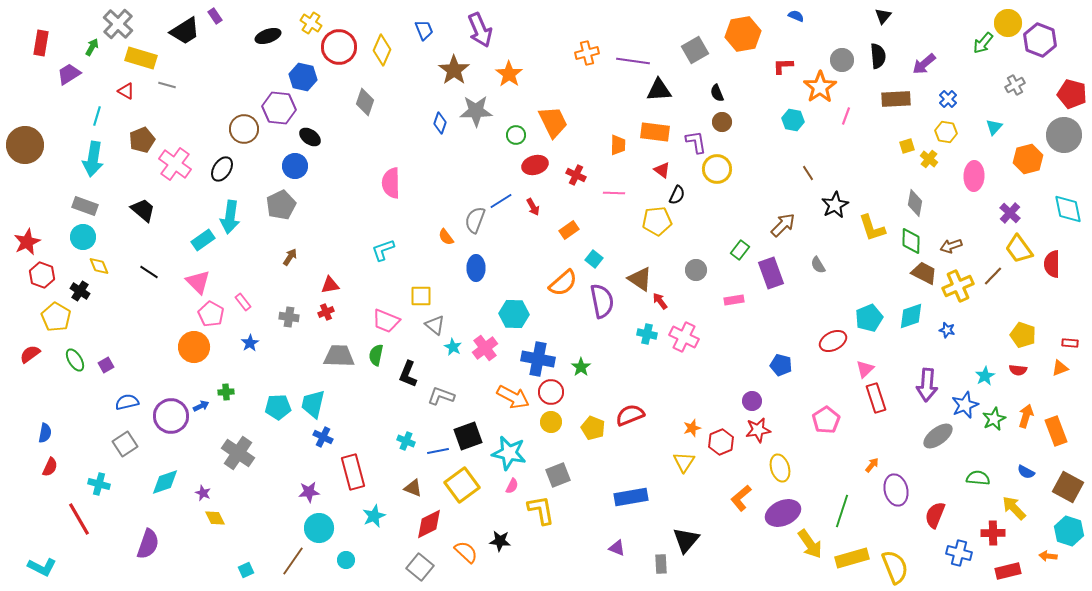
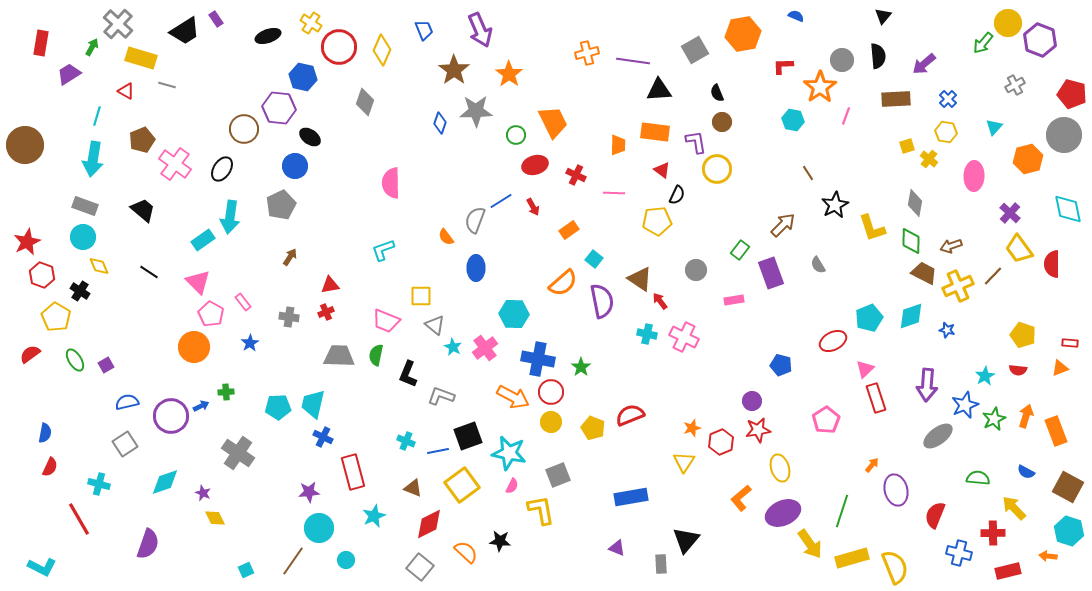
purple rectangle at (215, 16): moved 1 px right, 3 px down
